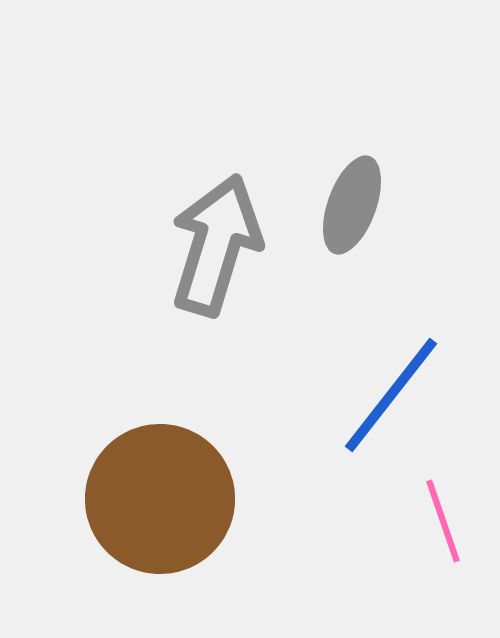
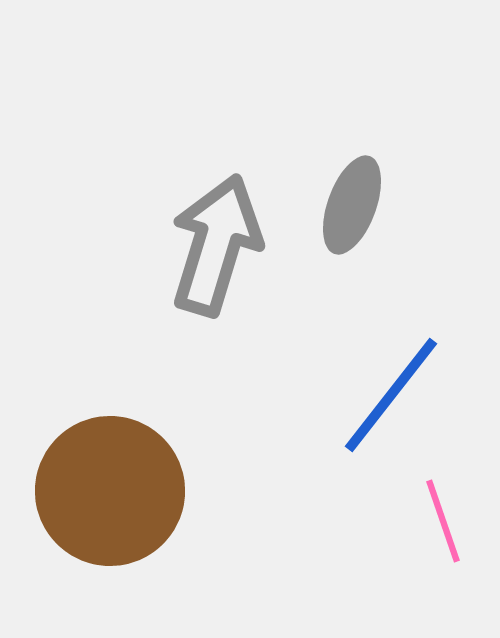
brown circle: moved 50 px left, 8 px up
